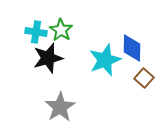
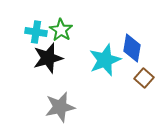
blue diamond: rotated 8 degrees clockwise
gray star: rotated 20 degrees clockwise
